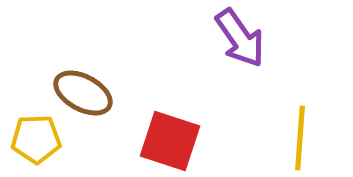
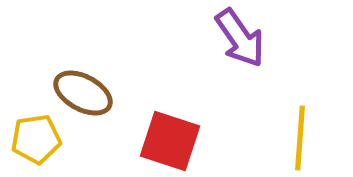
yellow pentagon: rotated 6 degrees counterclockwise
